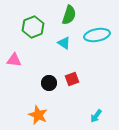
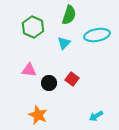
green hexagon: rotated 15 degrees counterclockwise
cyan triangle: rotated 40 degrees clockwise
pink triangle: moved 15 px right, 10 px down
red square: rotated 32 degrees counterclockwise
cyan arrow: rotated 24 degrees clockwise
